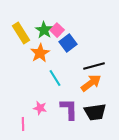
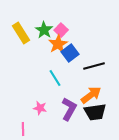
pink square: moved 4 px right
blue square: moved 2 px right, 10 px down
orange star: moved 18 px right, 9 px up
orange arrow: moved 12 px down
purple L-shape: rotated 30 degrees clockwise
pink line: moved 5 px down
